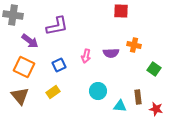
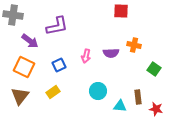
brown triangle: rotated 18 degrees clockwise
